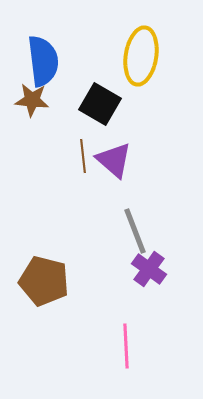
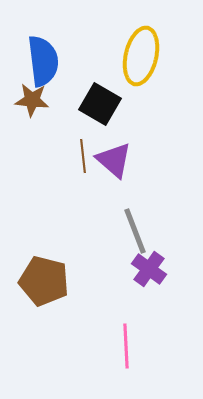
yellow ellipse: rotated 4 degrees clockwise
